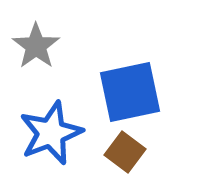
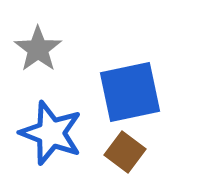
gray star: moved 2 px right, 3 px down
blue star: rotated 30 degrees counterclockwise
